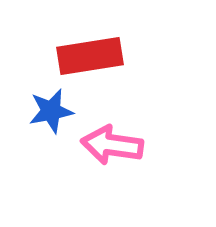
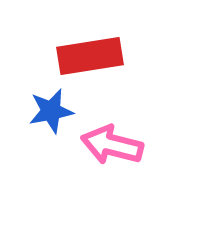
pink arrow: rotated 6 degrees clockwise
